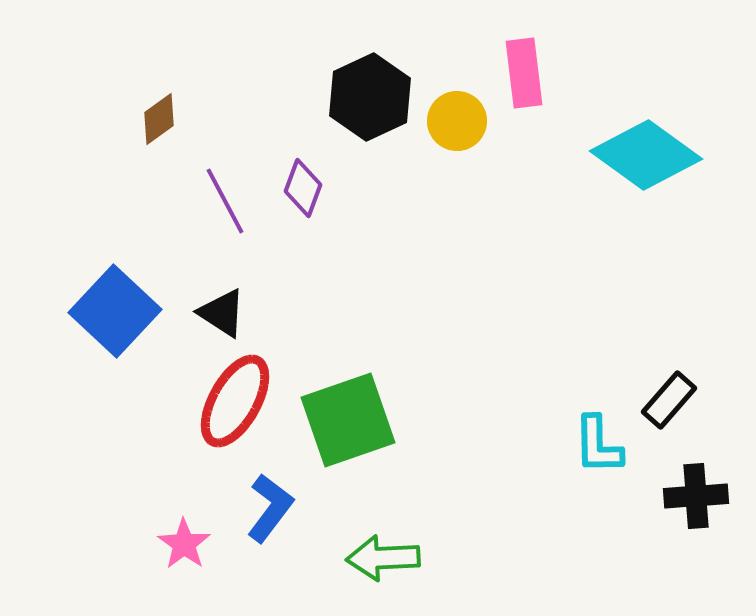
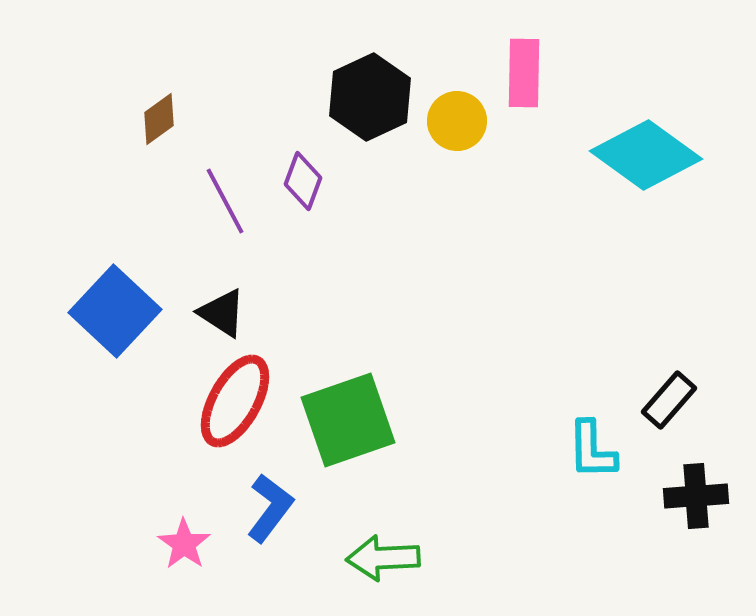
pink rectangle: rotated 8 degrees clockwise
purple diamond: moved 7 px up
cyan L-shape: moved 6 px left, 5 px down
